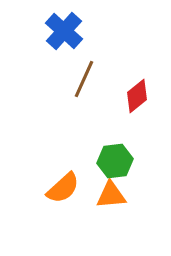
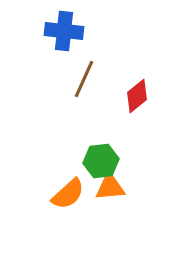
blue cross: rotated 36 degrees counterclockwise
green hexagon: moved 14 px left
orange semicircle: moved 5 px right, 6 px down
orange triangle: moved 1 px left, 8 px up
